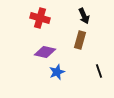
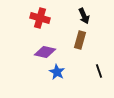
blue star: rotated 21 degrees counterclockwise
